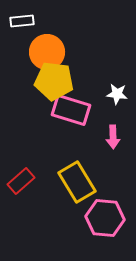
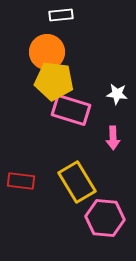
white rectangle: moved 39 px right, 6 px up
pink arrow: moved 1 px down
red rectangle: rotated 48 degrees clockwise
